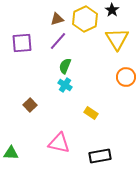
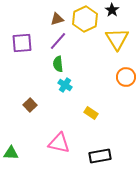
green semicircle: moved 7 px left, 2 px up; rotated 28 degrees counterclockwise
